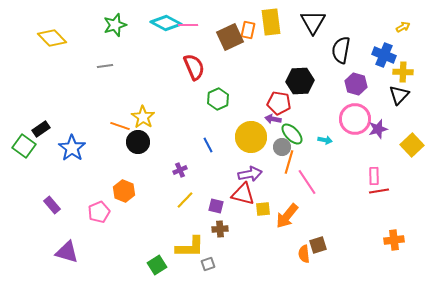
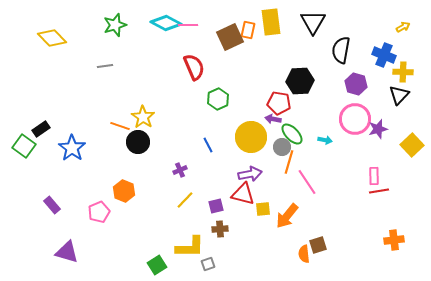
purple square at (216, 206): rotated 28 degrees counterclockwise
